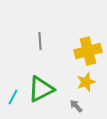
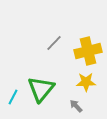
gray line: moved 14 px right, 2 px down; rotated 48 degrees clockwise
yellow star: rotated 18 degrees clockwise
green triangle: rotated 24 degrees counterclockwise
